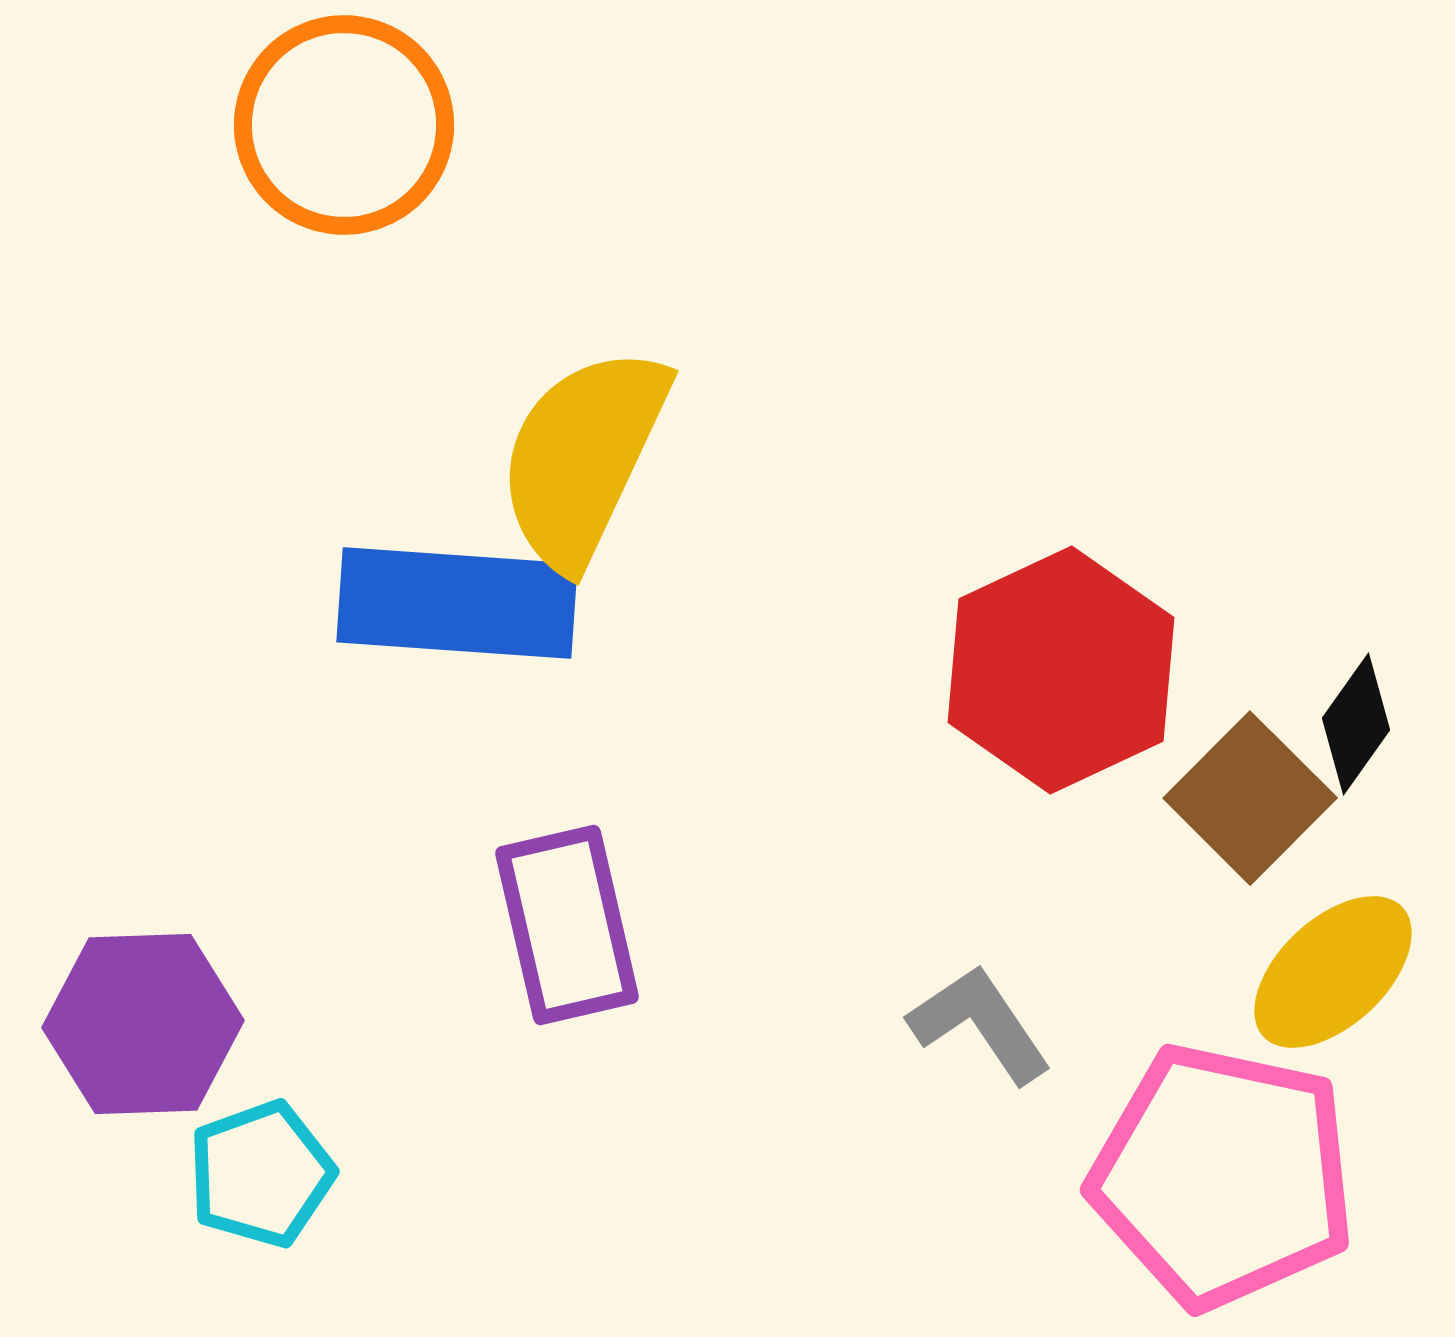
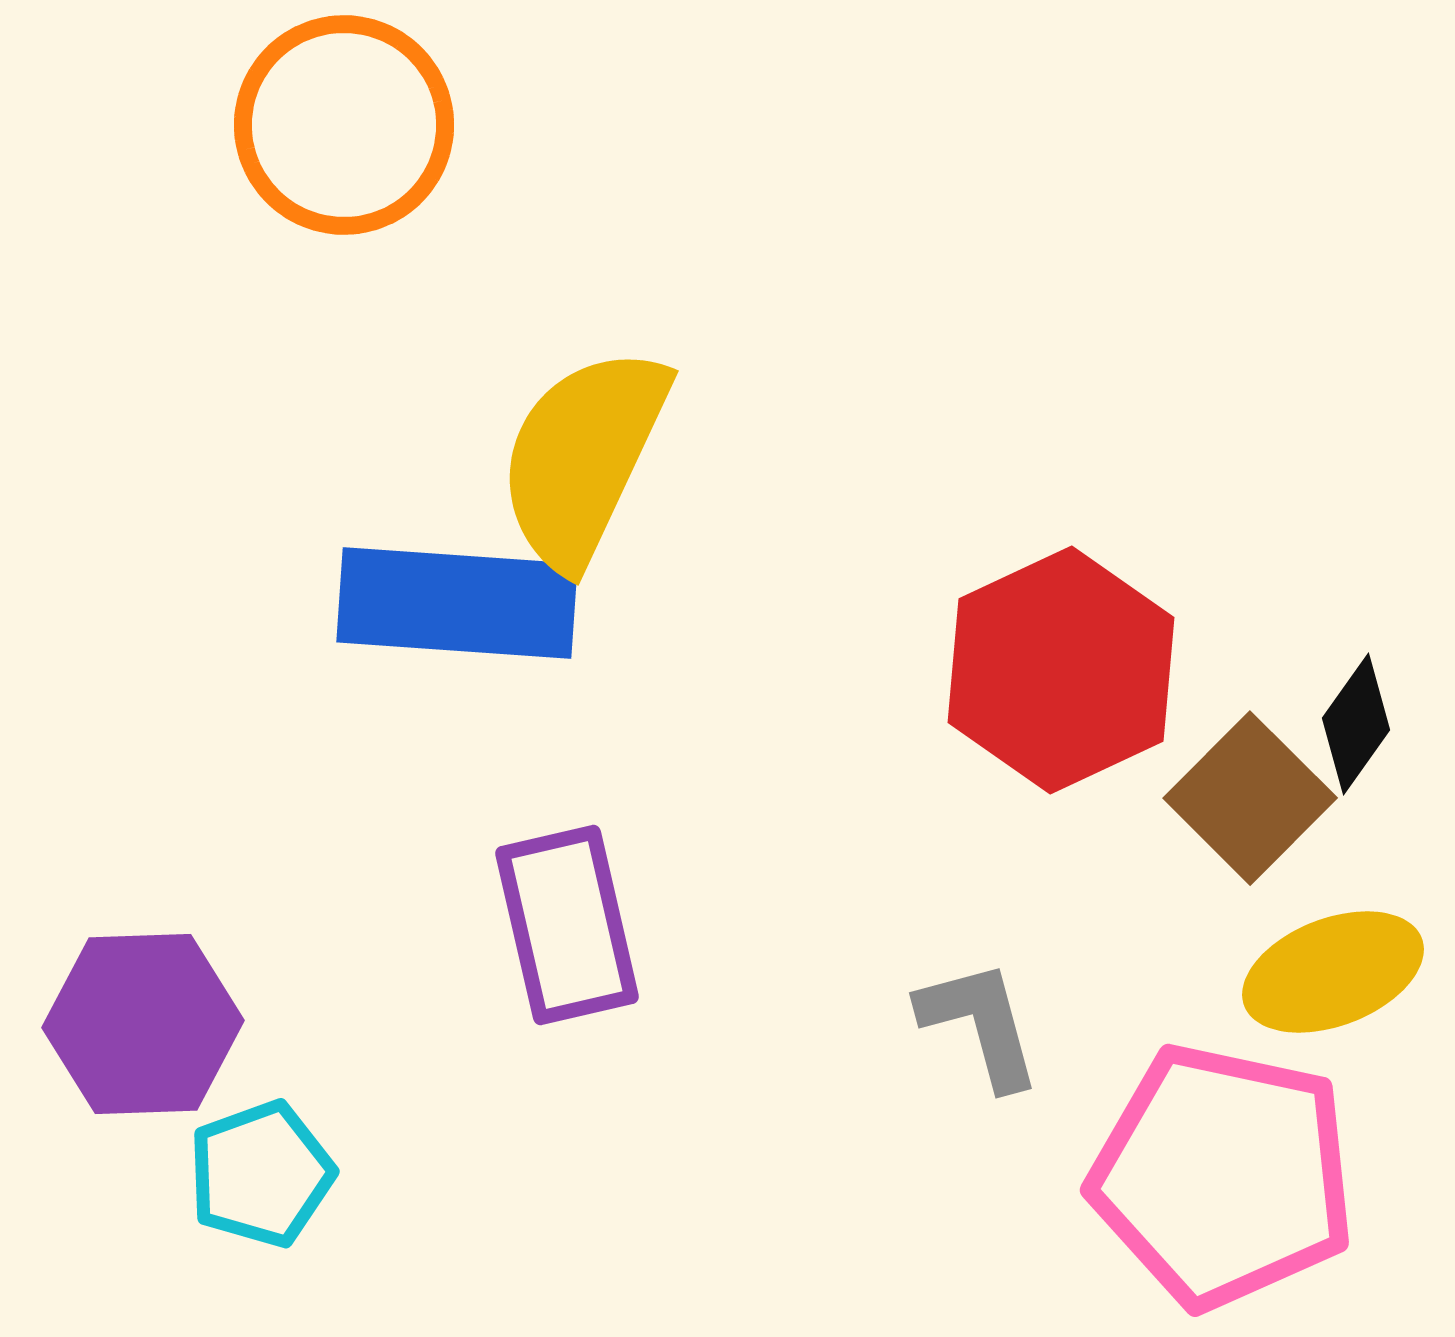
yellow ellipse: rotated 22 degrees clockwise
gray L-shape: rotated 19 degrees clockwise
